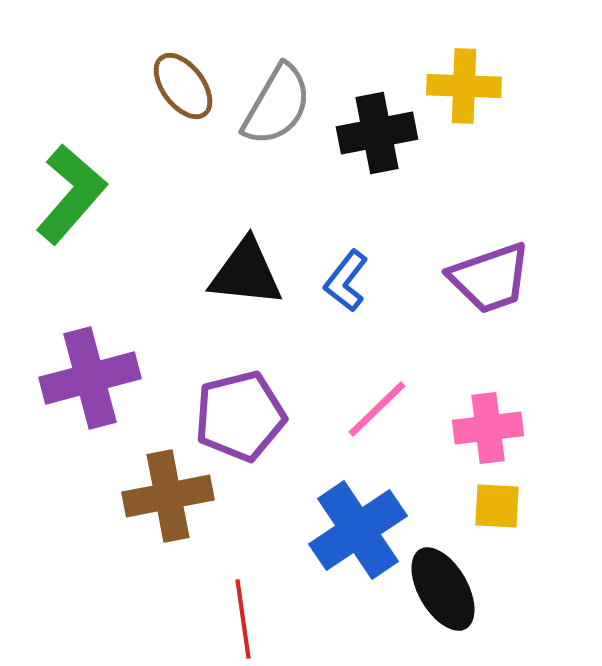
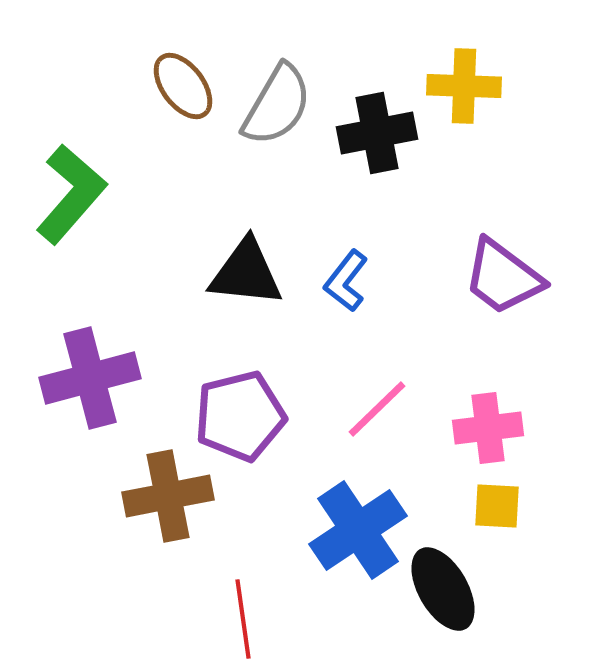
purple trapezoid: moved 13 px right, 1 px up; rotated 56 degrees clockwise
